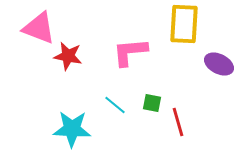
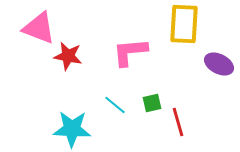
green square: rotated 24 degrees counterclockwise
